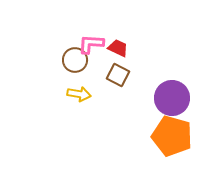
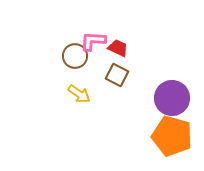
pink L-shape: moved 2 px right, 3 px up
brown circle: moved 4 px up
brown square: moved 1 px left
yellow arrow: rotated 25 degrees clockwise
